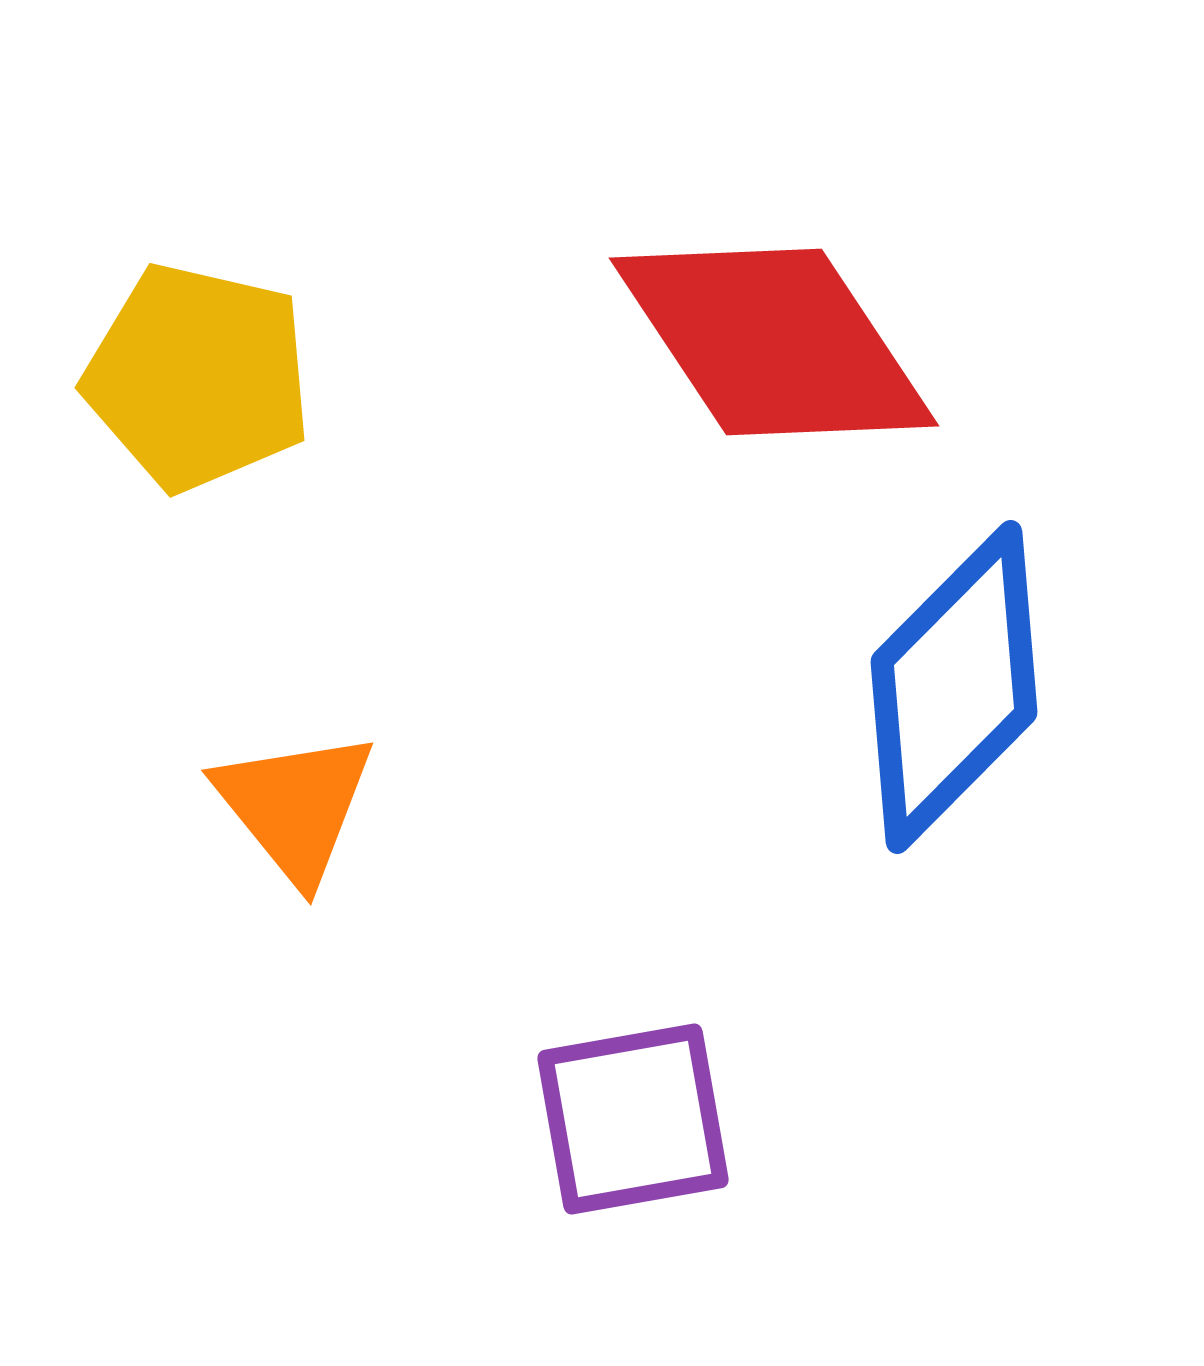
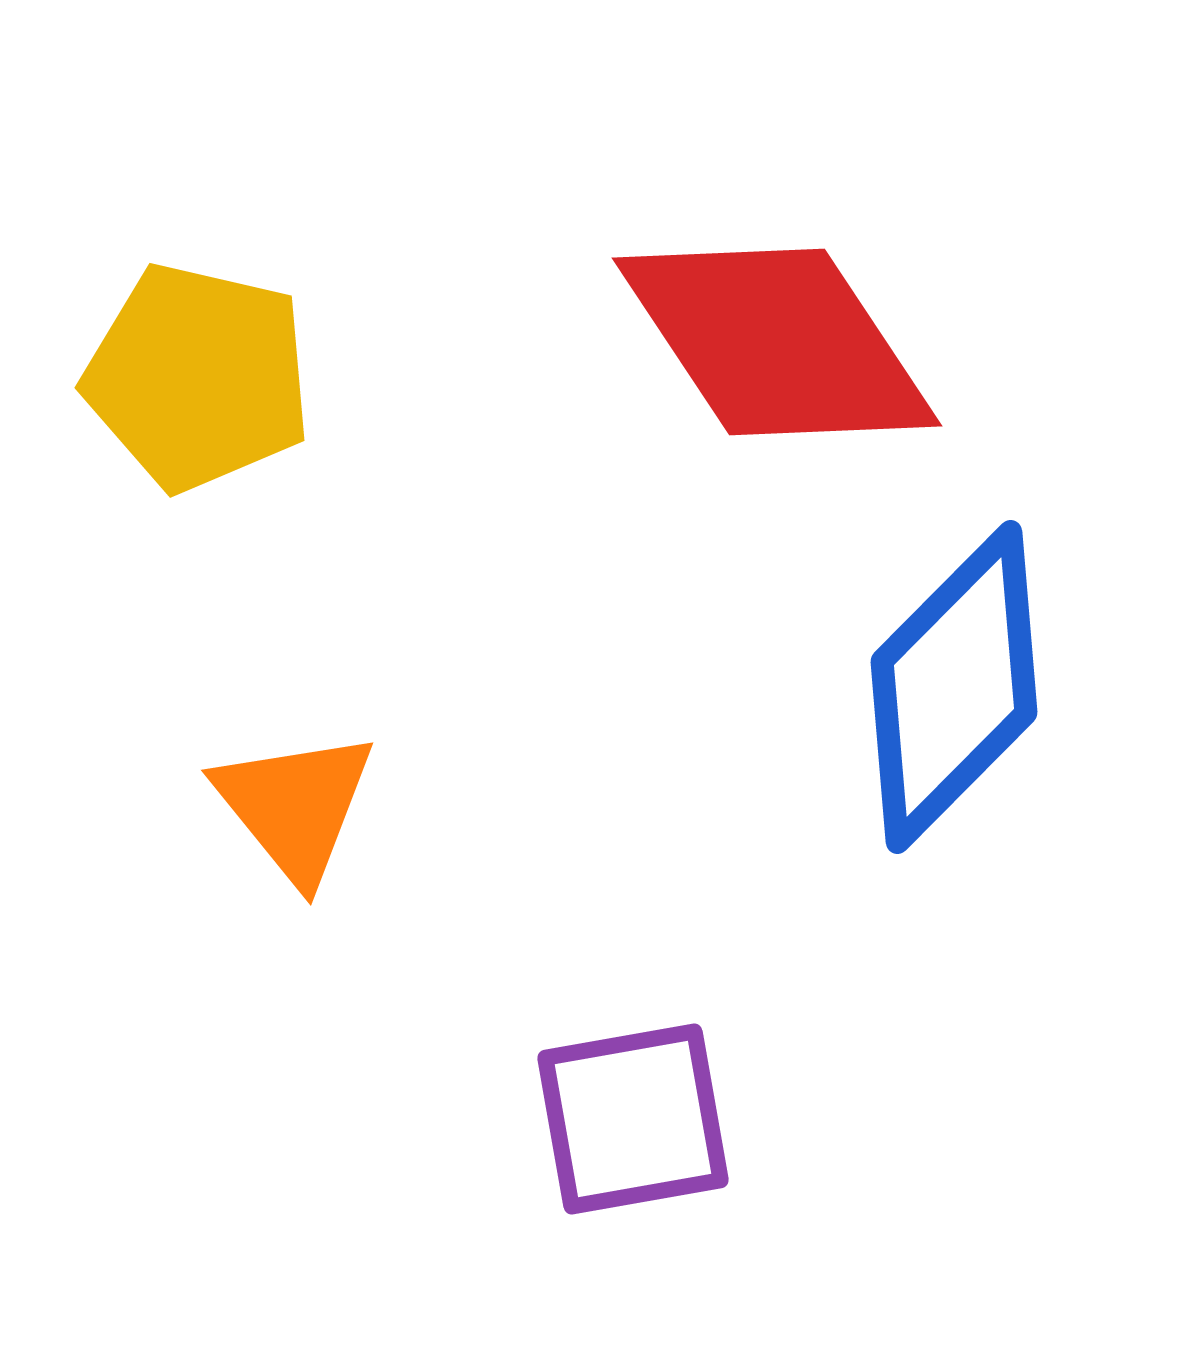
red diamond: moved 3 px right
